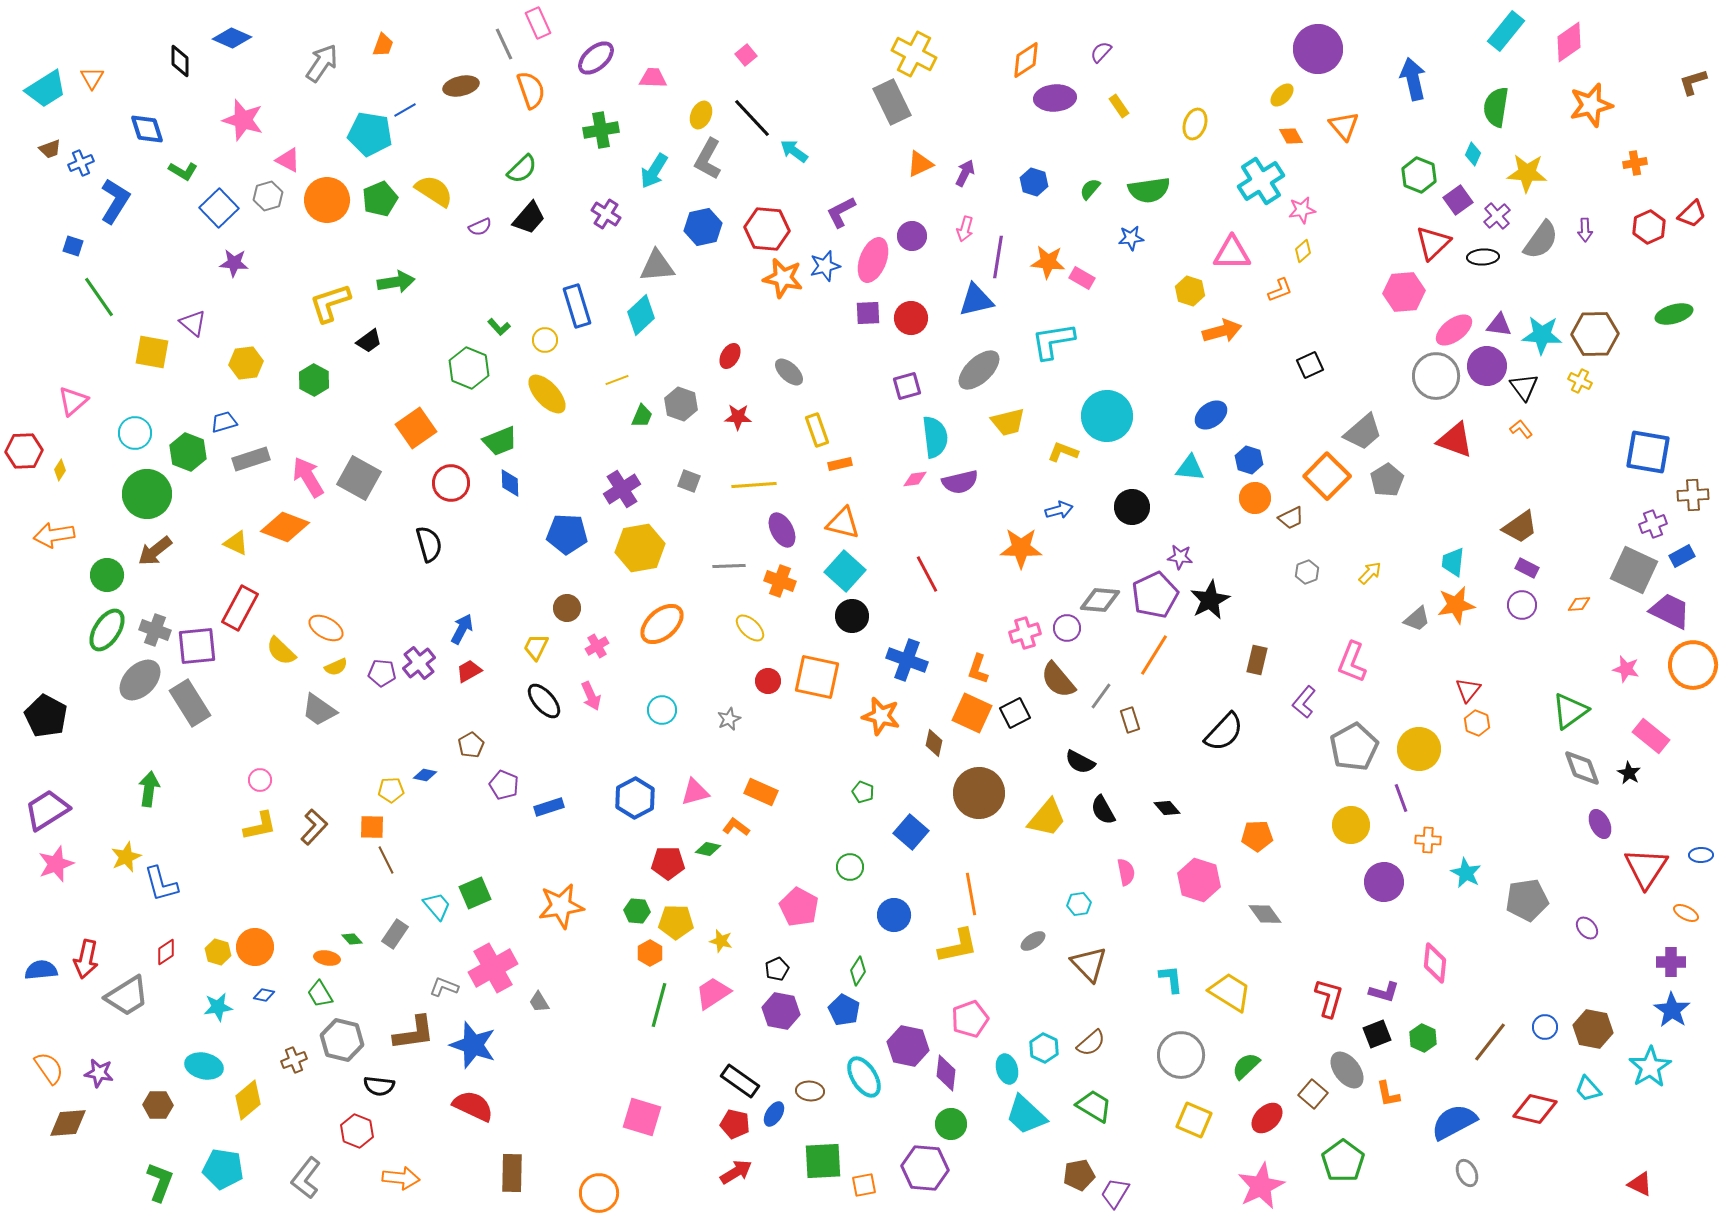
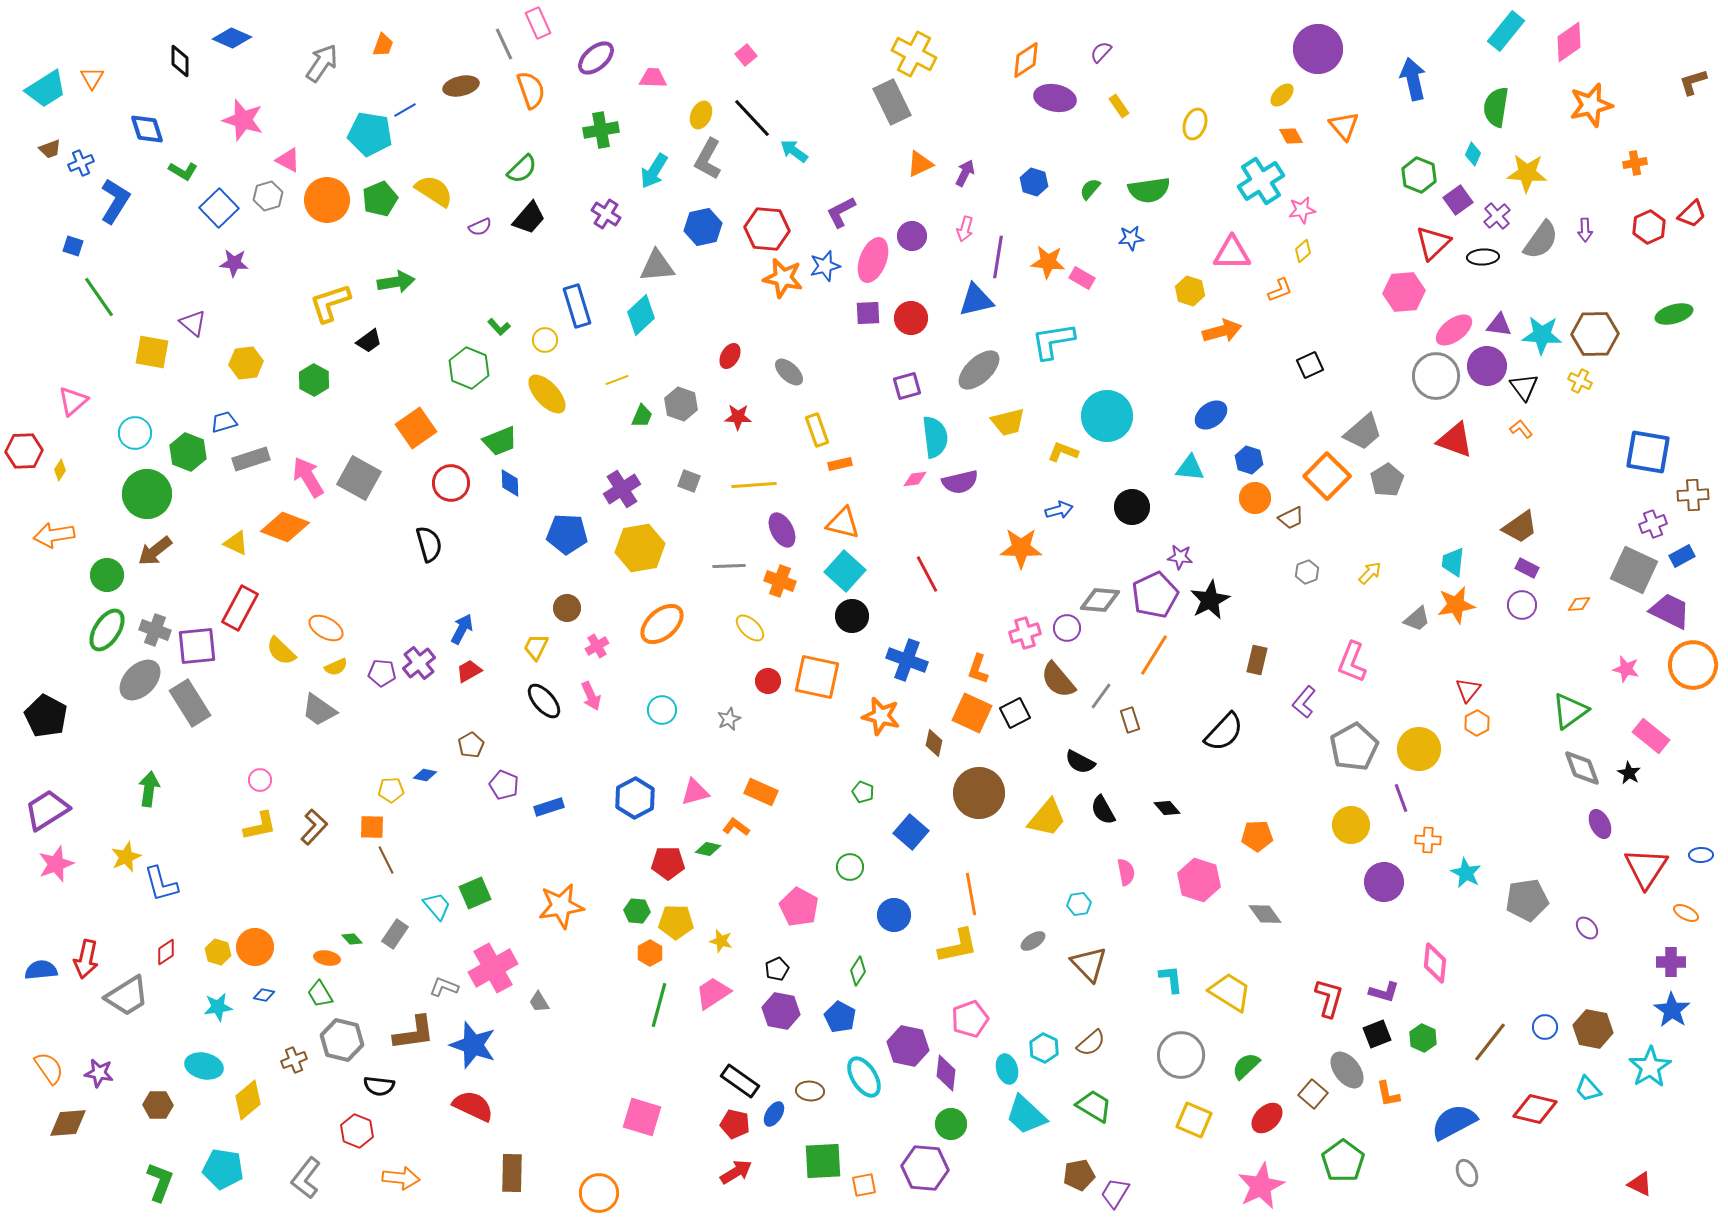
purple ellipse at (1055, 98): rotated 15 degrees clockwise
orange hexagon at (1477, 723): rotated 10 degrees clockwise
blue pentagon at (844, 1010): moved 4 px left, 7 px down
